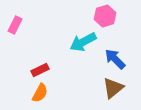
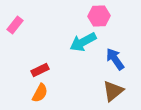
pink hexagon: moved 6 px left; rotated 15 degrees clockwise
pink rectangle: rotated 12 degrees clockwise
blue arrow: rotated 10 degrees clockwise
brown triangle: moved 3 px down
